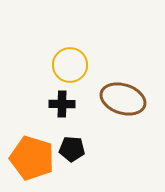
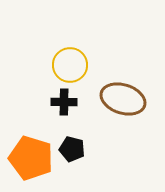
black cross: moved 2 px right, 2 px up
black pentagon: rotated 10 degrees clockwise
orange pentagon: moved 1 px left
